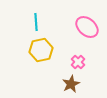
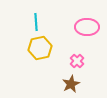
pink ellipse: rotated 40 degrees counterclockwise
yellow hexagon: moved 1 px left, 2 px up
pink cross: moved 1 px left, 1 px up
